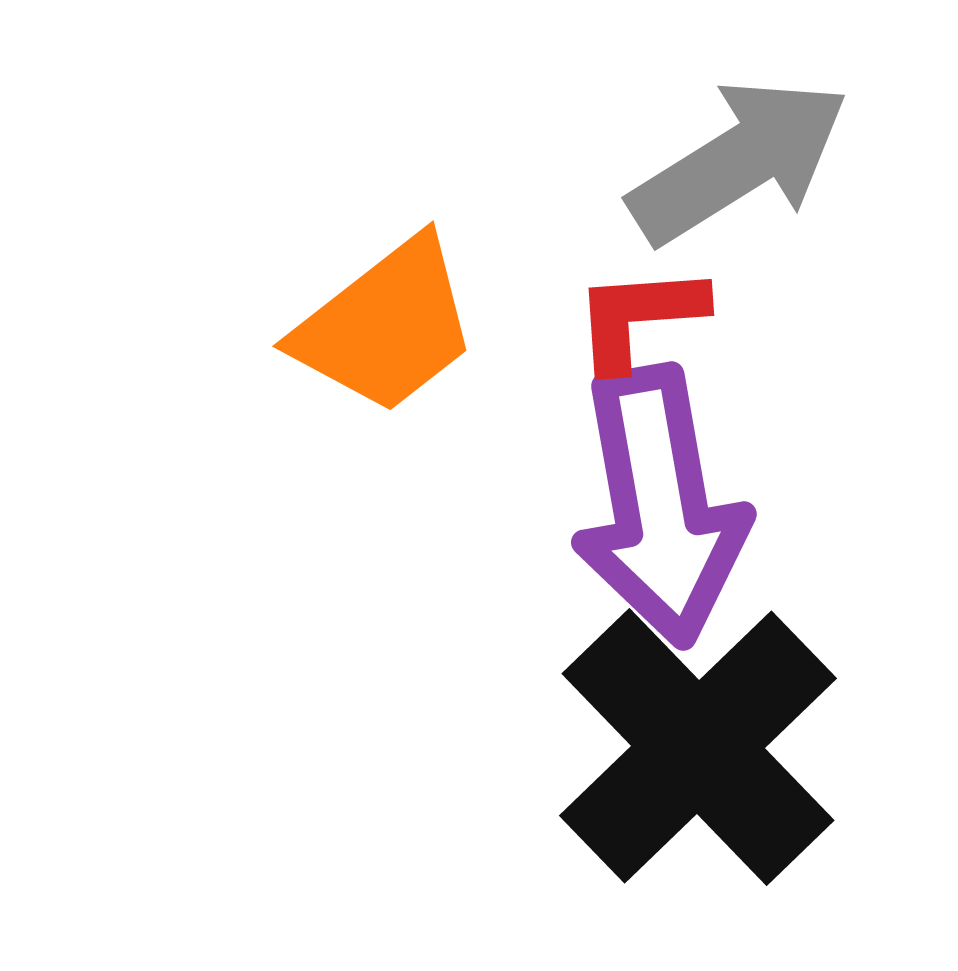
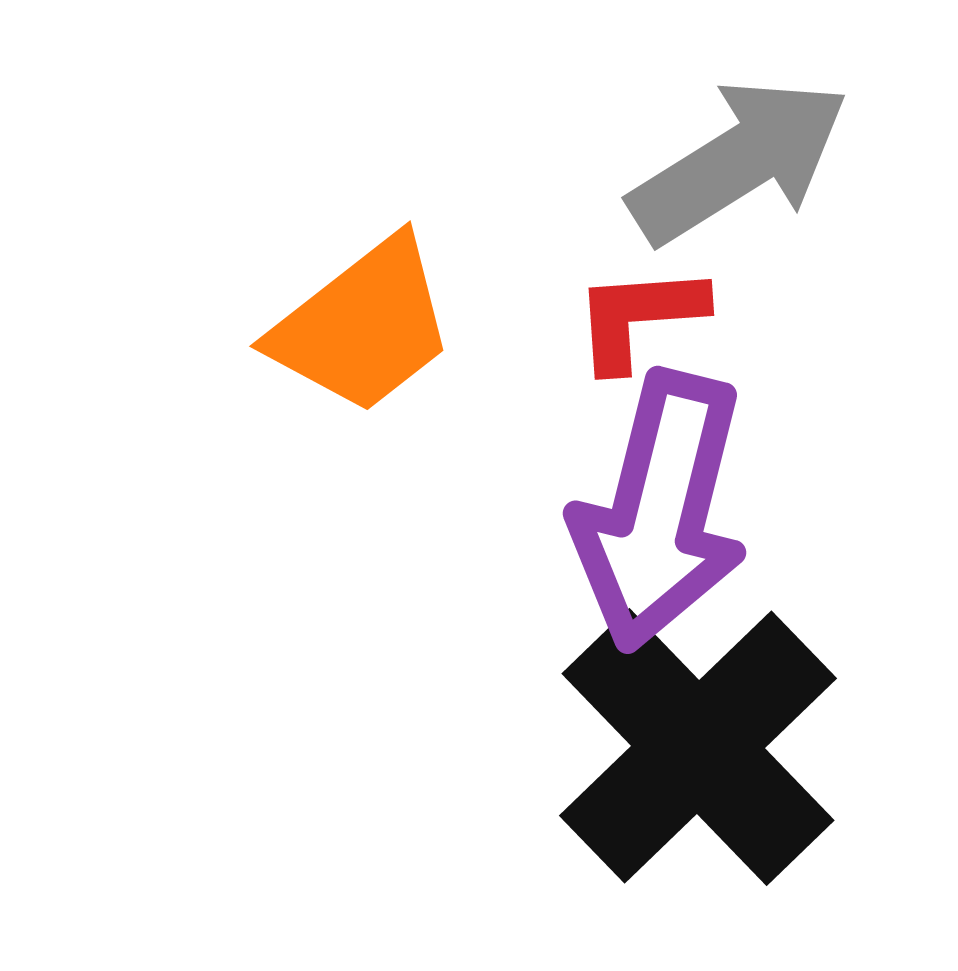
orange trapezoid: moved 23 px left
purple arrow: moved 5 px down; rotated 24 degrees clockwise
